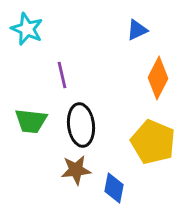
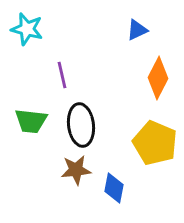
cyan star: rotated 8 degrees counterclockwise
yellow pentagon: moved 2 px right, 1 px down
